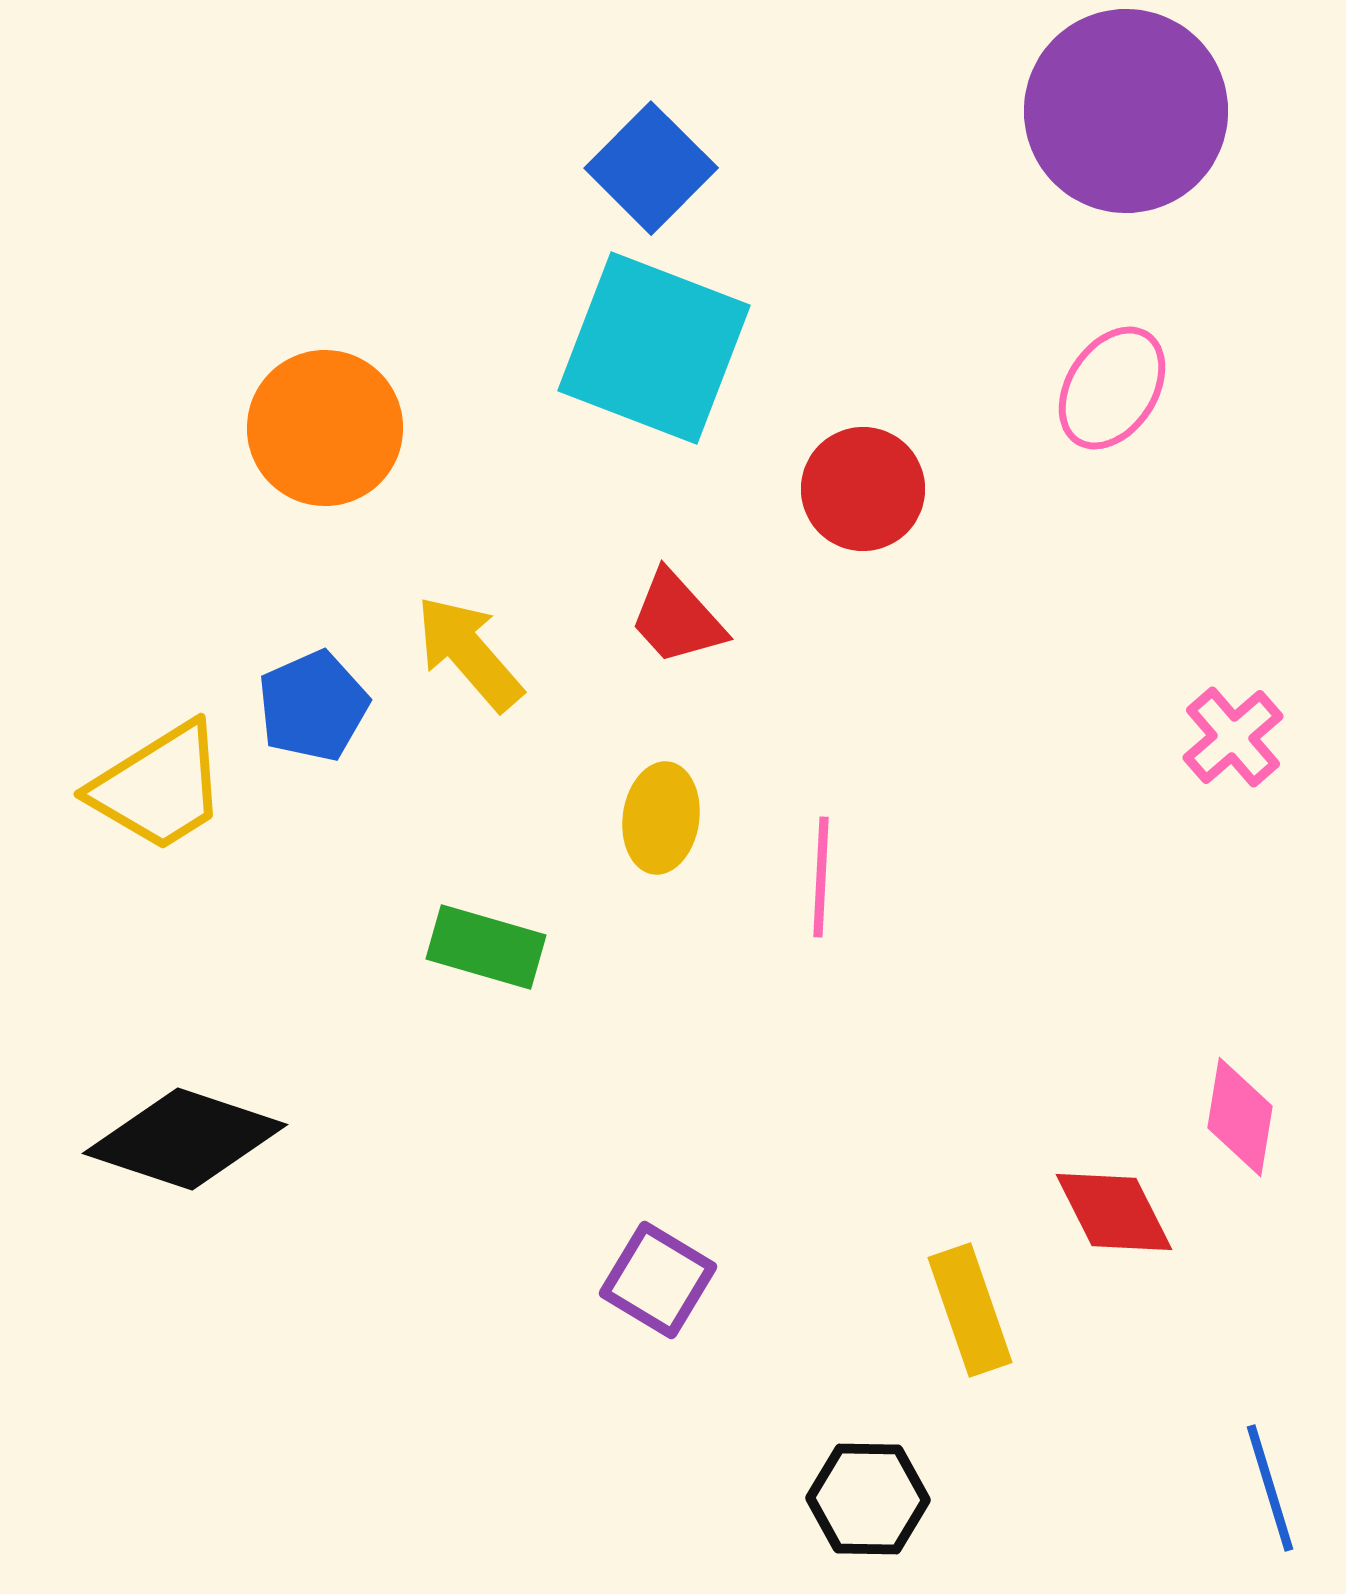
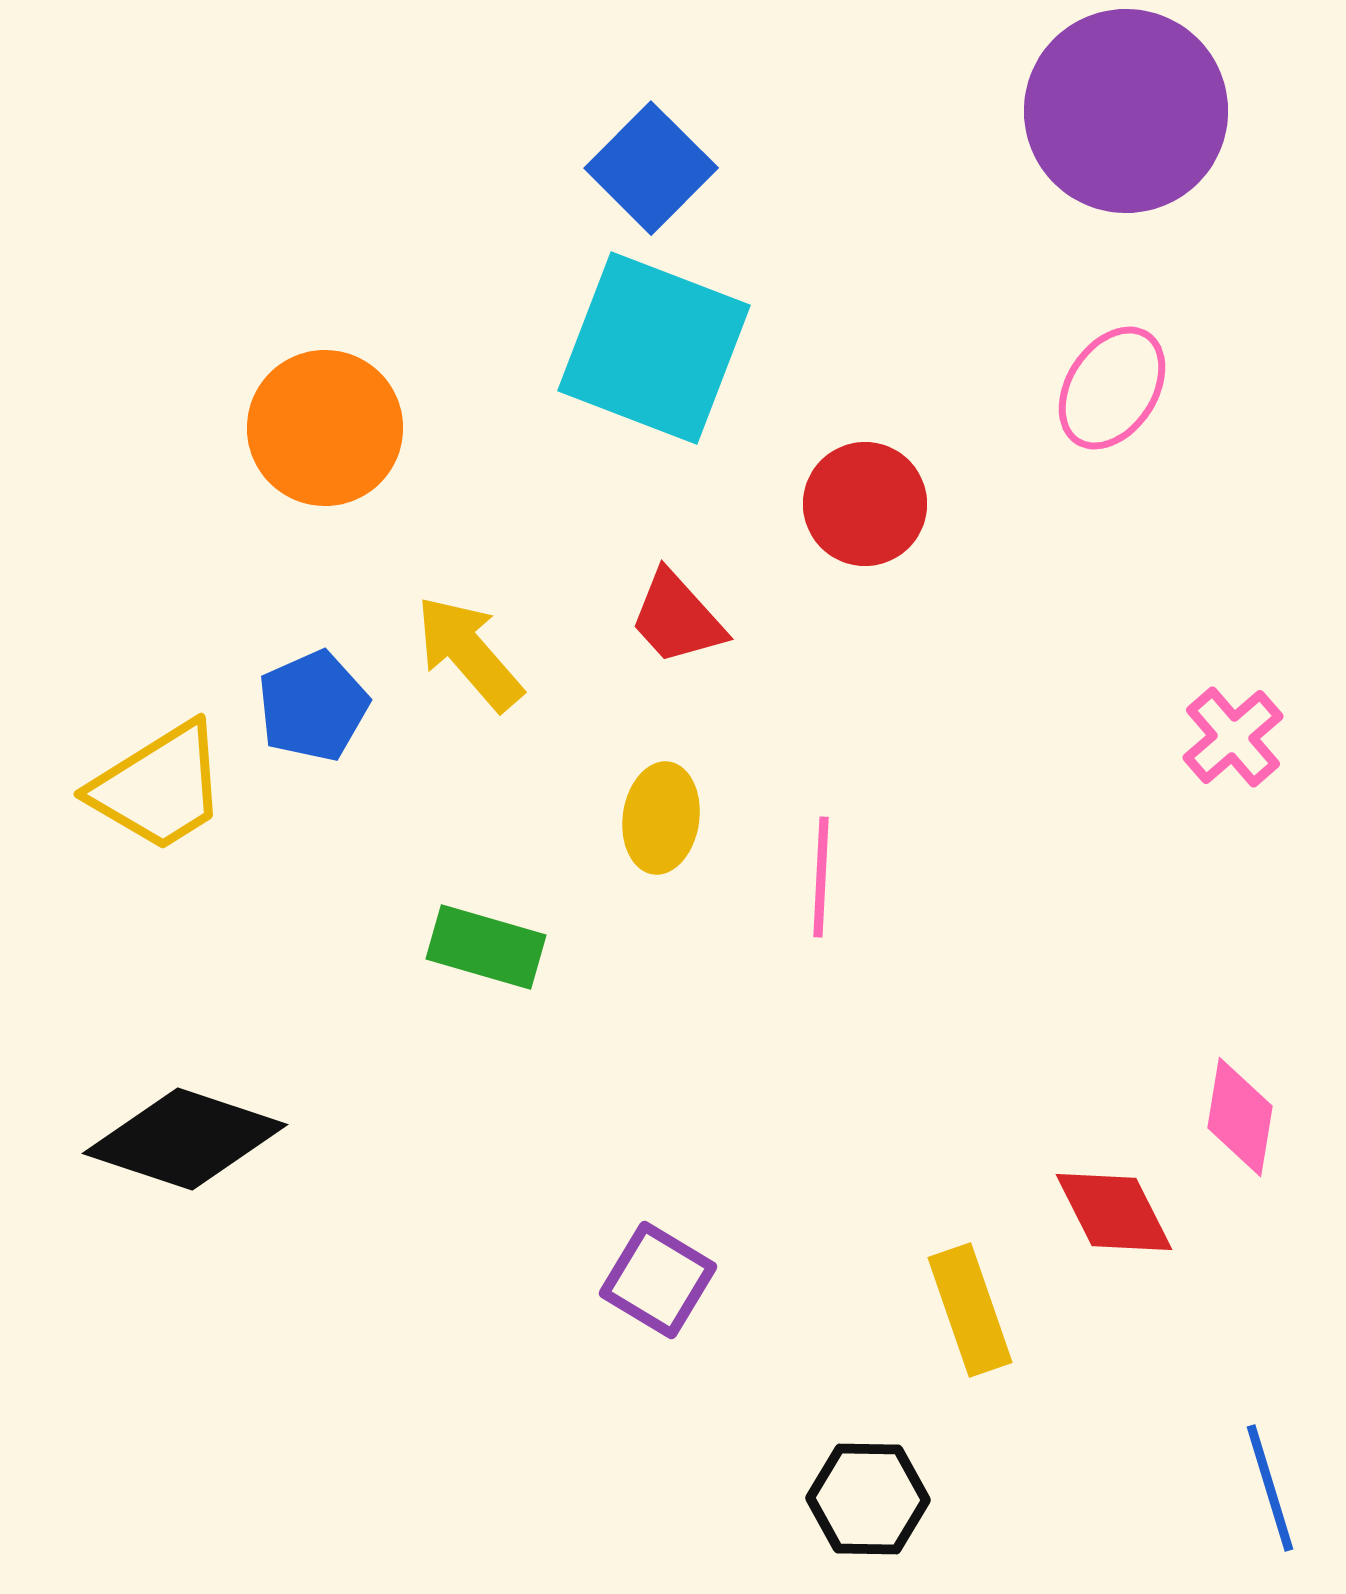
red circle: moved 2 px right, 15 px down
